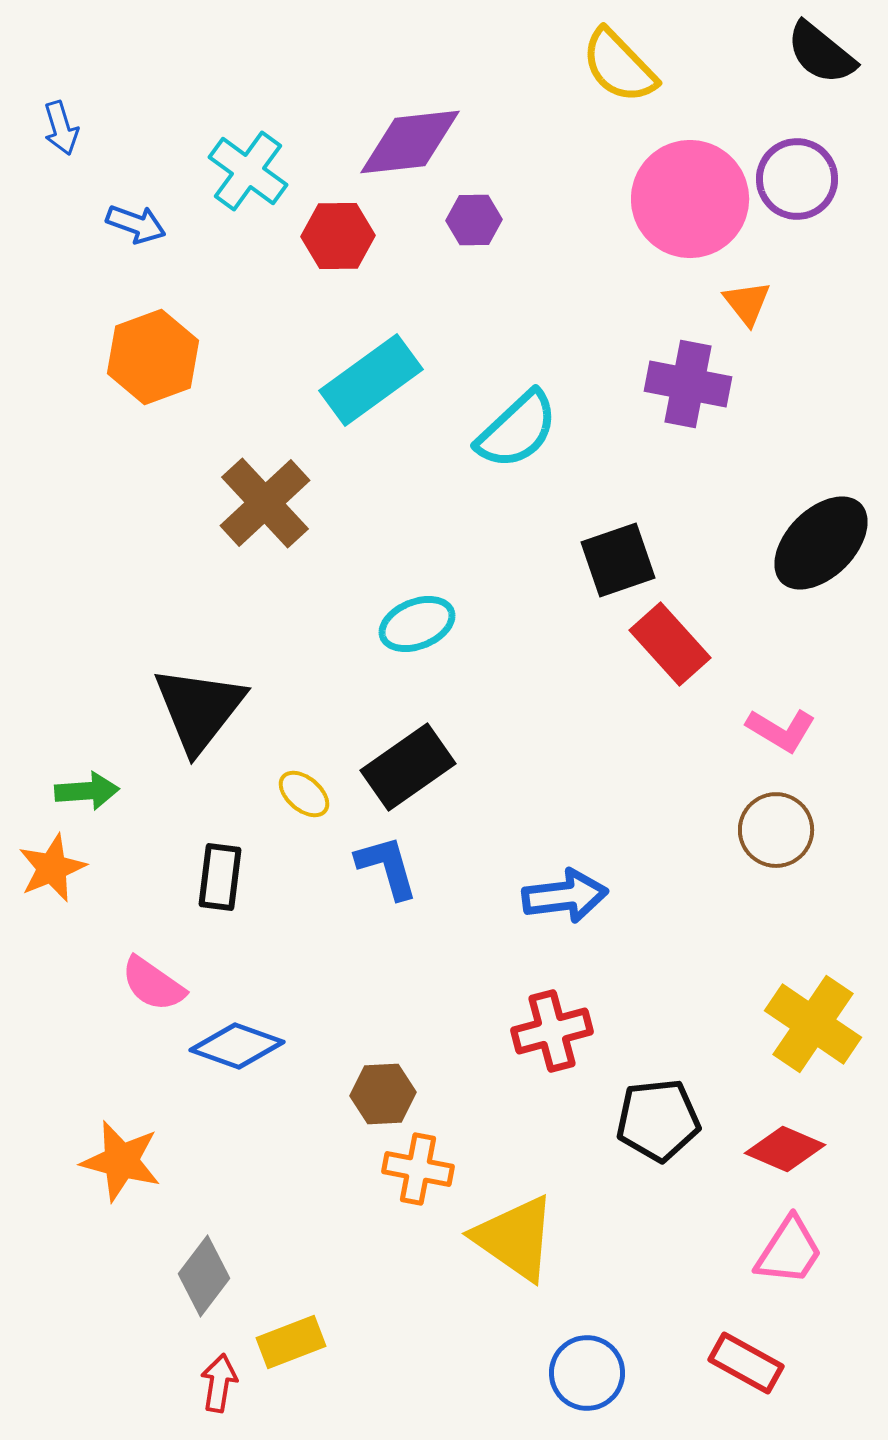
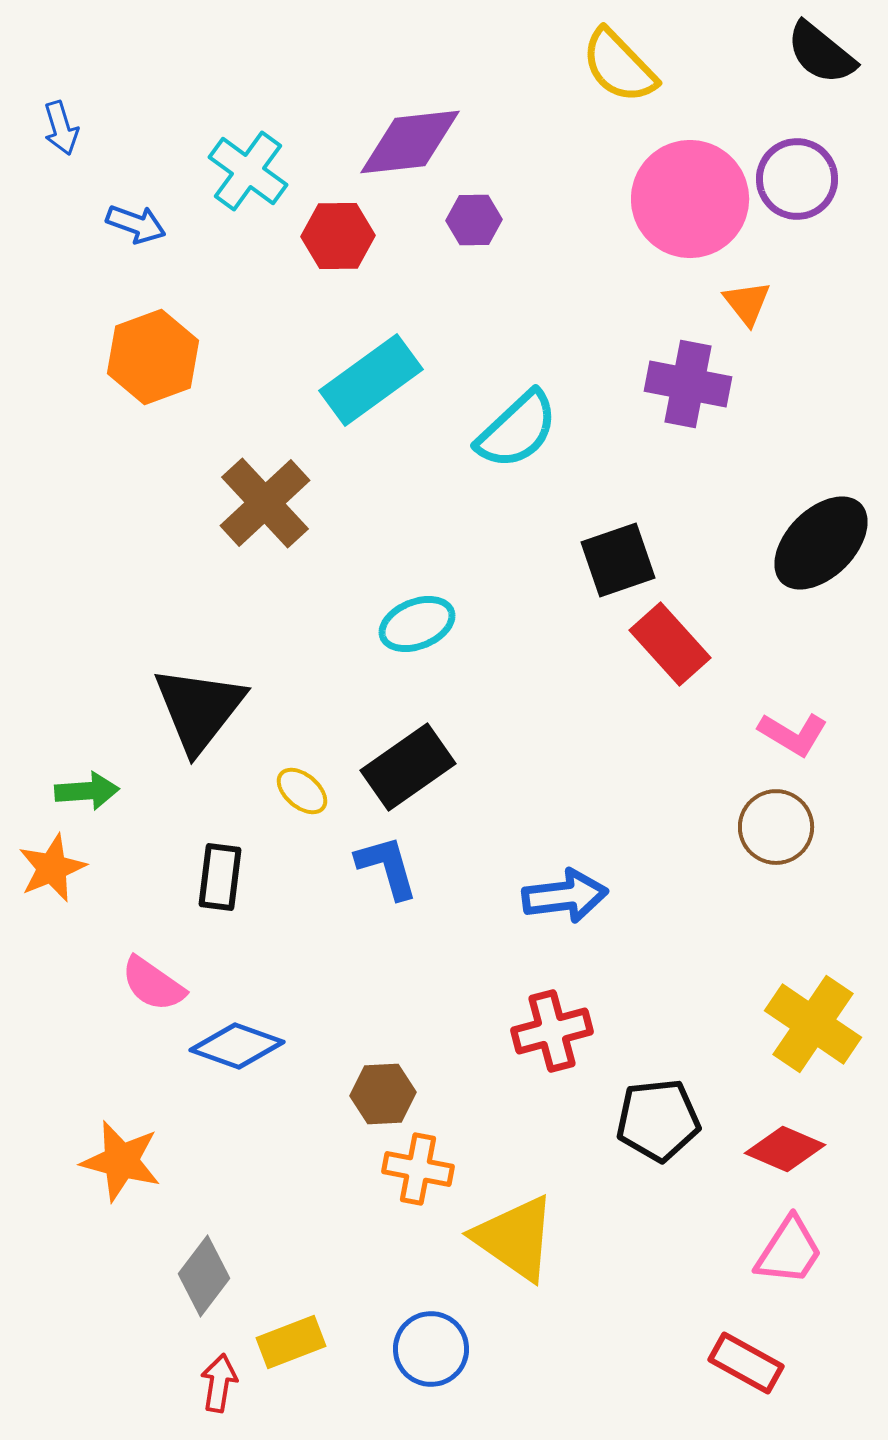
pink L-shape at (781, 730): moved 12 px right, 4 px down
yellow ellipse at (304, 794): moved 2 px left, 3 px up
brown circle at (776, 830): moved 3 px up
blue circle at (587, 1373): moved 156 px left, 24 px up
